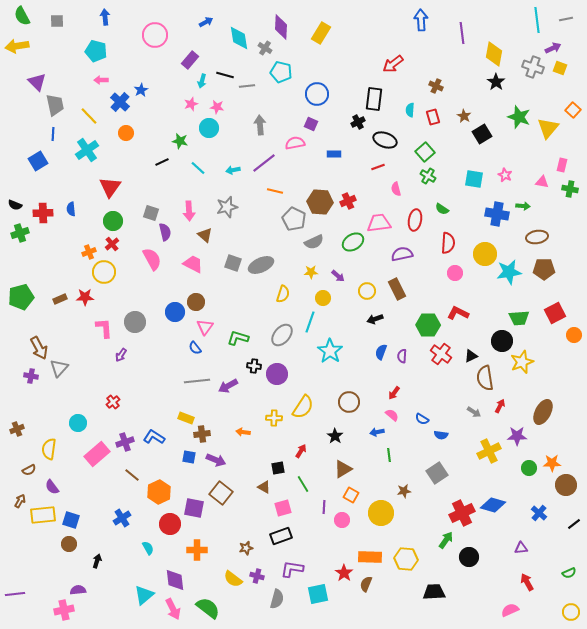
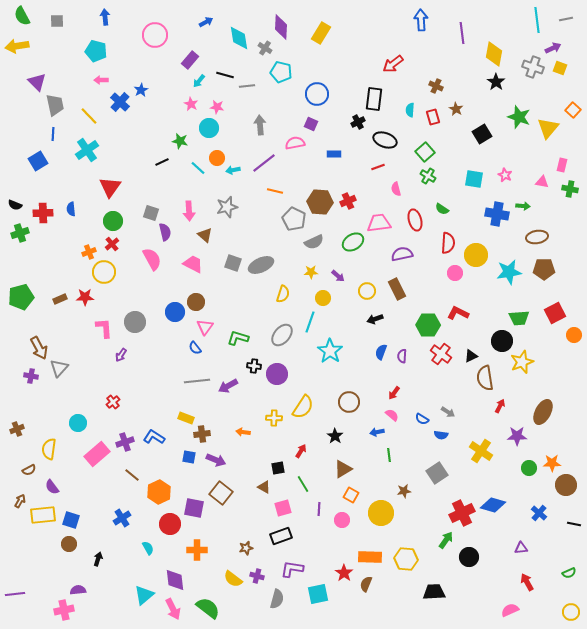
cyan arrow at (202, 81): moved 3 px left; rotated 24 degrees clockwise
pink star at (191, 104): rotated 24 degrees counterclockwise
brown star at (464, 116): moved 8 px left, 7 px up
orange circle at (126, 133): moved 91 px right, 25 px down
red ellipse at (415, 220): rotated 25 degrees counterclockwise
yellow circle at (485, 254): moved 9 px left, 1 px down
gray arrow at (474, 412): moved 26 px left
yellow cross at (489, 451): moved 8 px left; rotated 30 degrees counterclockwise
purple line at (324, 507): moved 5 px left, 2 px down
black line at (574, 524): rotated 48 degrees clockwise
black arrow at (97, 561): moved 1 px right, 2 px up
